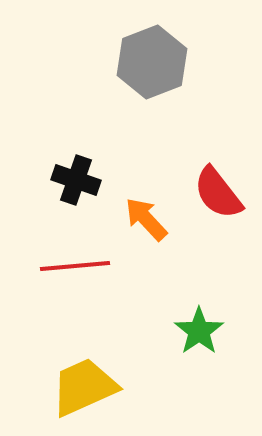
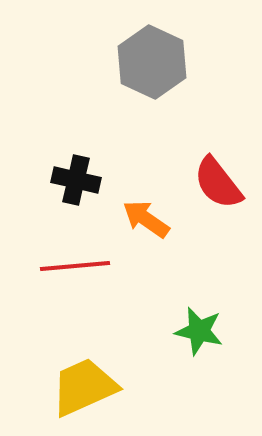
gray hexagon: rotated 14 degrees counterclockwise
black cross: rotated 6 degrees counterclockwise
red semicircle: moved 10 px up
orange arrow: rotated 12 degrees counterclockwise
green star: rotated 24 degrees counterclockwise
